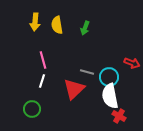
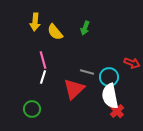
yellow semicircle: moved 2 px left, 7 px down; rotated 30 degrees counterclockwise
white line: moved 1 px right, 4 px up
red cross: moved 2 px left, 5 px up; rotated 16 degrees clockwise
